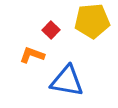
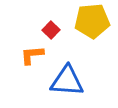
orange L-shape: rotated 25 degrees counterclockwise
blue triangle: rotated 6 degrees counterclockwise
